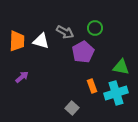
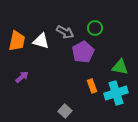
orange trapezoid: rotated 10 degrees clockwise
green triangle: moved 1 px left
gray square: moved 7 px left, 3 px down
